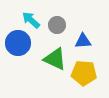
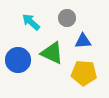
cyan arrow: moved 2 px down
gray circle: moved 10 px right, 7 px up
blue circle: moved 17 px down
green triangle: moved 3 px left, 6 px up
